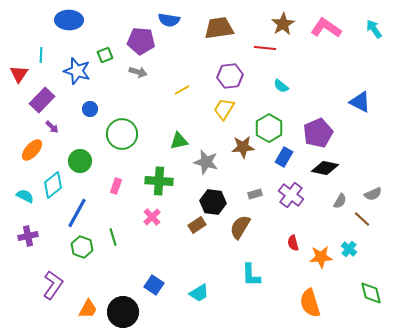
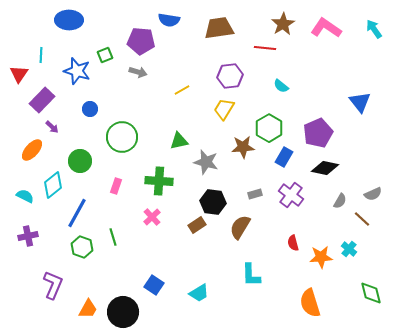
blue triangle at (360, 102): rotated 25 degrees clockwise
green circle at (122, 134): moved 3 px down
purple L-shape at (53, 285): rotated 12 degrees counterclockwise
